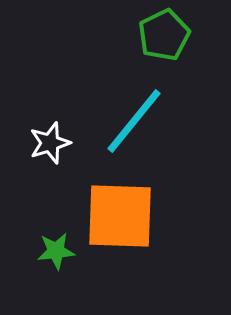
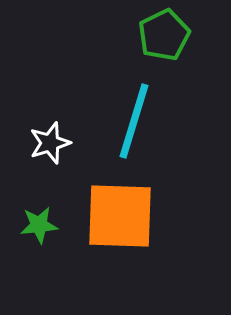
cyan line: rotated 22 degrees counterclockwise
green star: moved 17 px left, 26 px up
